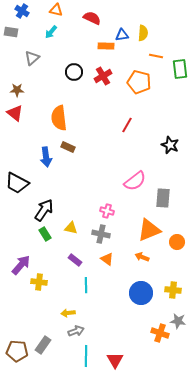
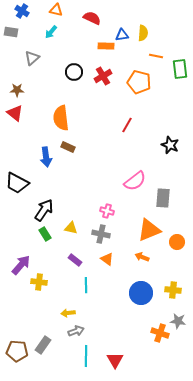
orange semicircle at (59, 118): moved 2 px right
